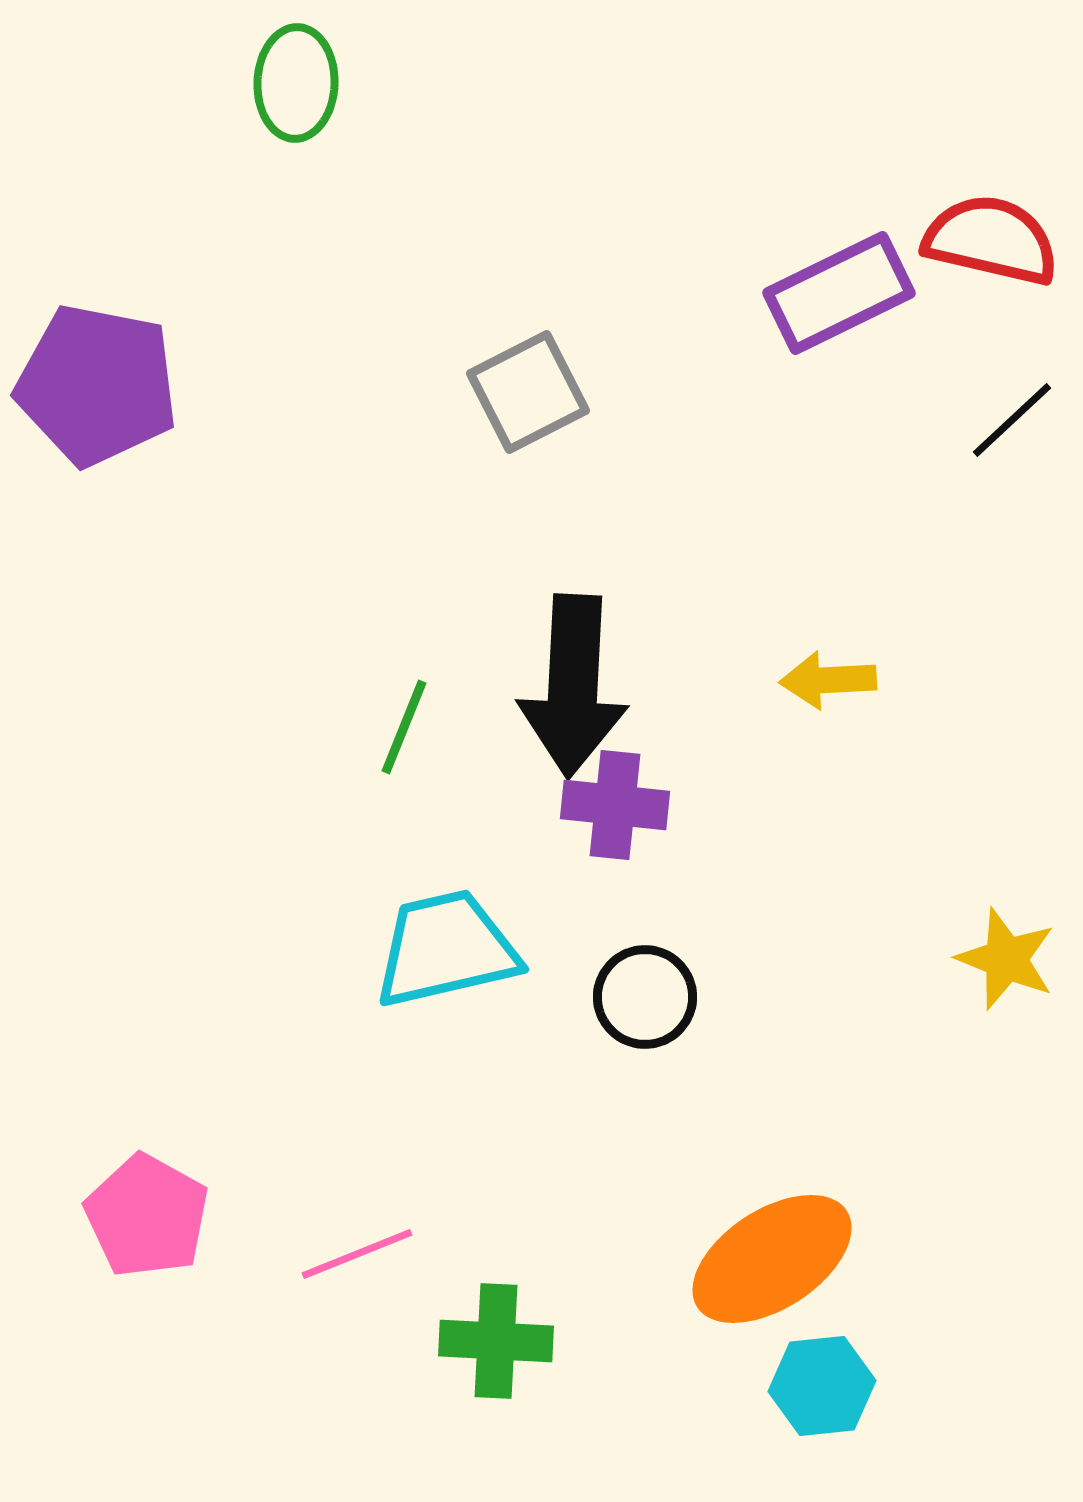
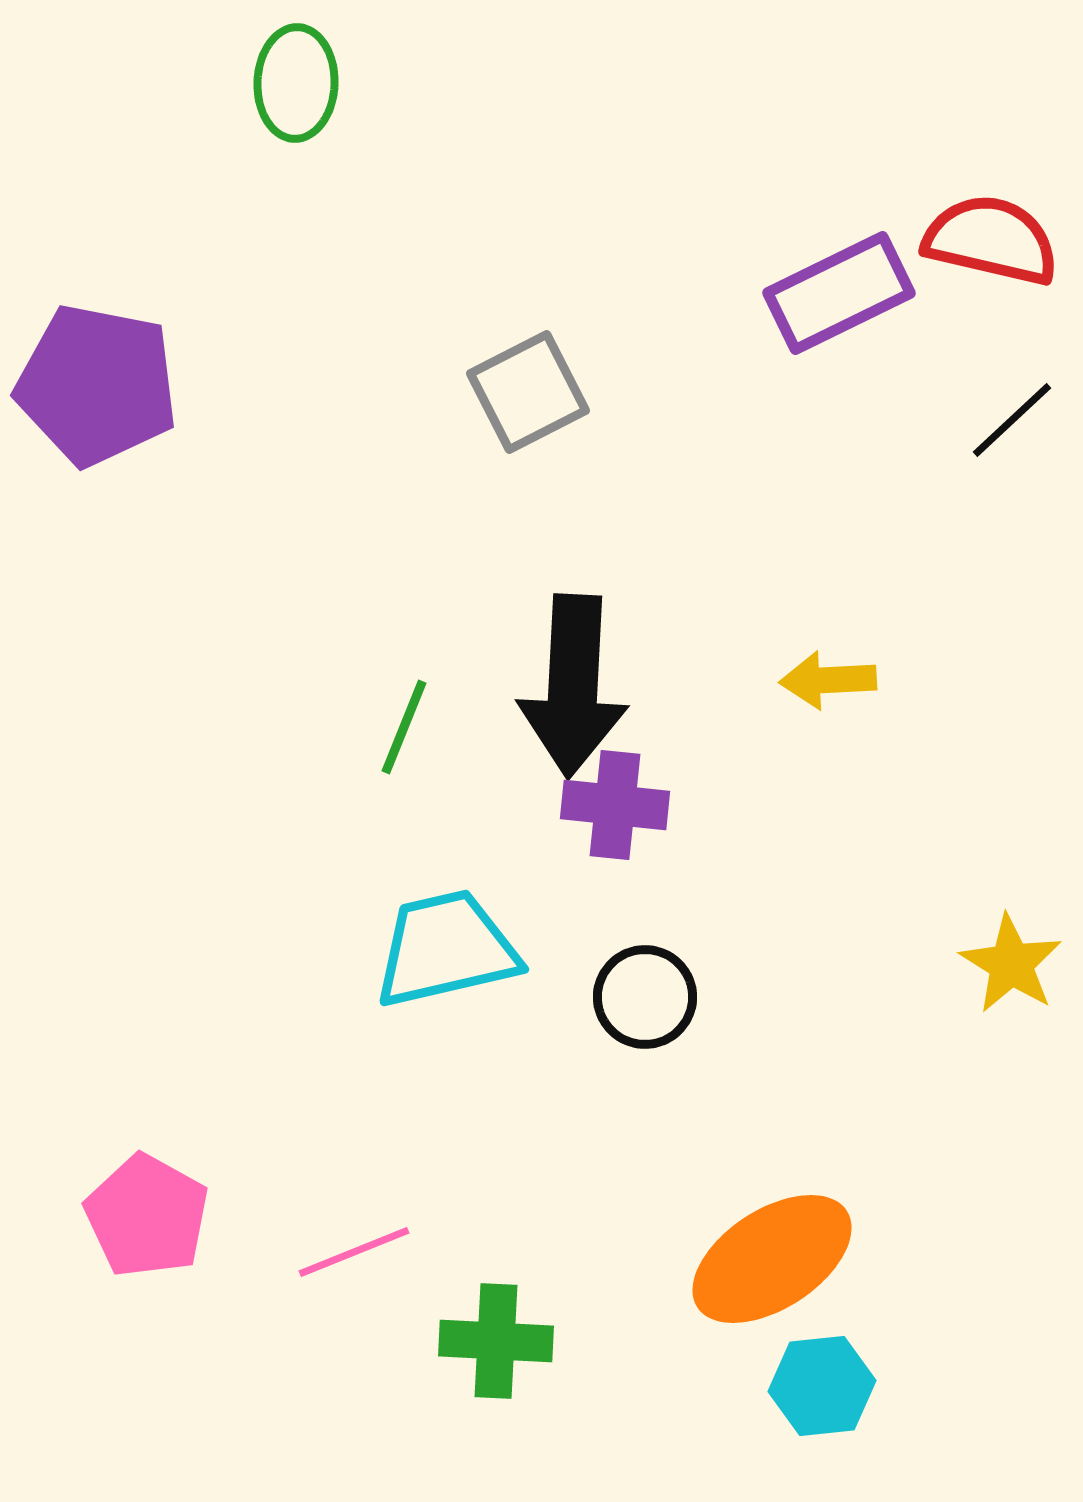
yellow star: moved 5 px right, 5 px down; rotated 10 degrees clockwise
pink line: moved 3 px left, 2 px up
